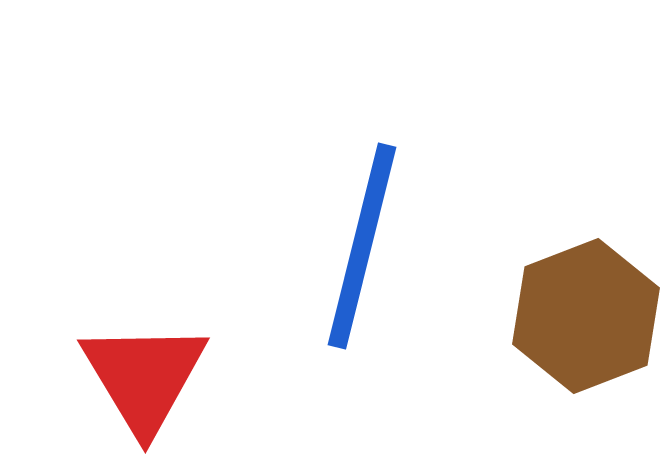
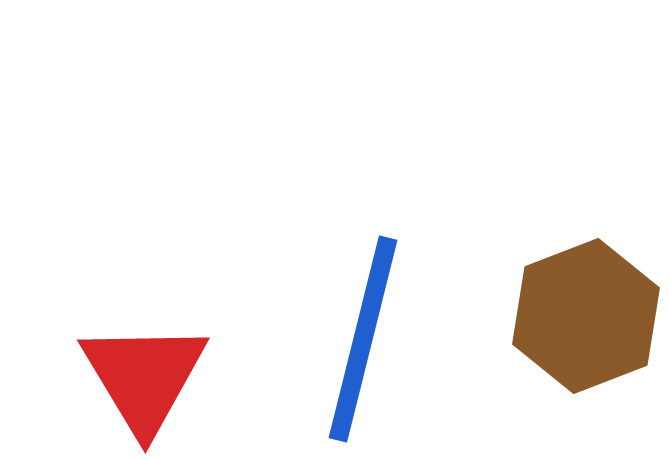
blue line: moved 1 px right, 93 px down
